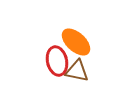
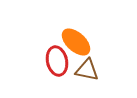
brown triangle: moved 10 px right, 1 px up
